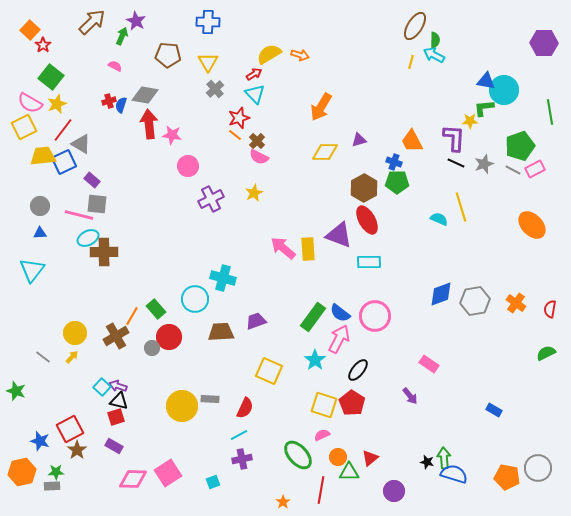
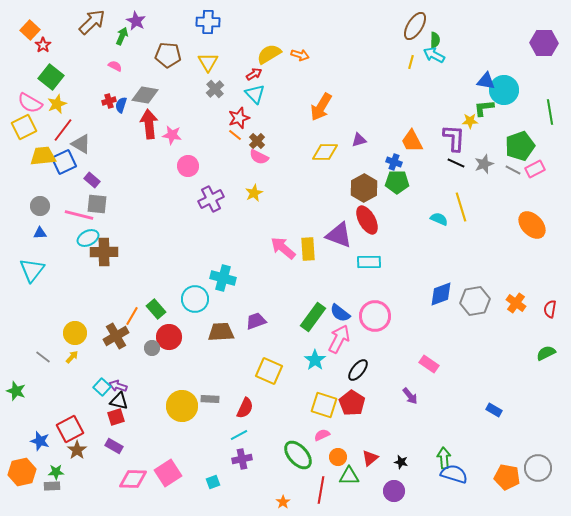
black star at (427, 462): moved 26 px left
green triangle at (349, 472): moved 4 px down
